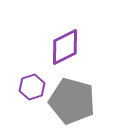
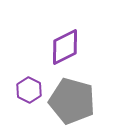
purple hexagon: moved 3 px left, 3 px down; rotated 15 degrees counterclockwise
